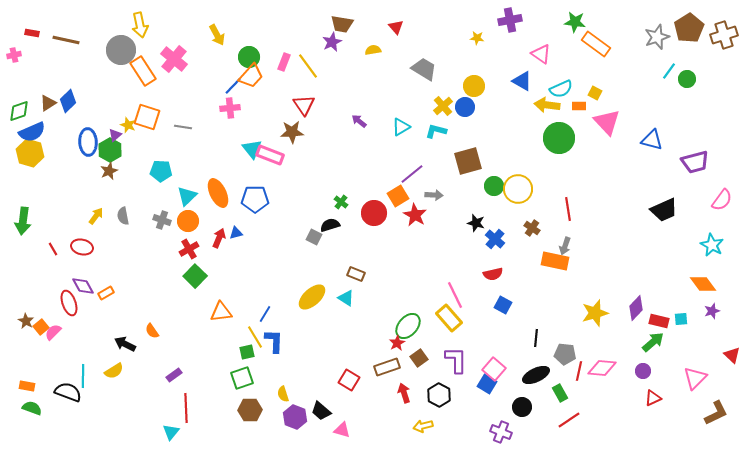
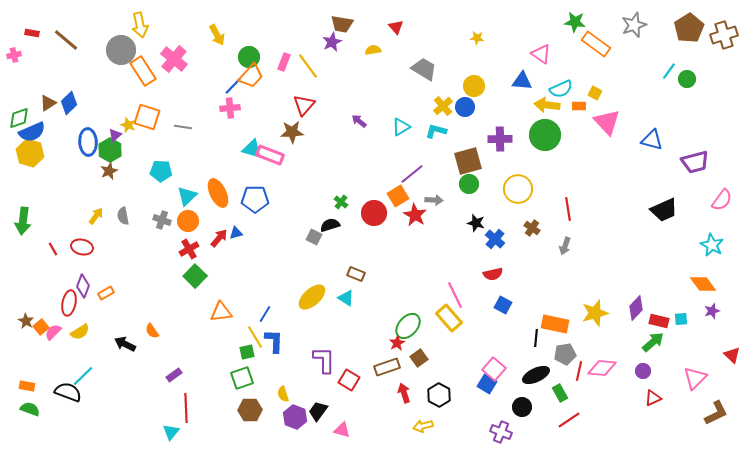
purple cross at (510, 20): moved 10 px left, 119 px down; rotated 10 degrees clockwise
gray star at (657, 37): moved 23 px left, 12 px up
brown line at (66, 40): rotated 28 degrees clockwise
blue triangle at (522, 81): rotated 25 degrees counterclockwise
blue diamond at (68, 101): moved 1 px right, 2 px down
red triangle at (304, 105): rotated 15 degrees clockwise
green diamond at (19, 111): moved 7 px down
green circle at (559, 138): moved 14 px left, 3 px up
cyan triangle at (252, 149): rotated 35 degrees counterclockwise
green circle at (494, 186): moved 25 px left, 2 px up
gray arrow at (434, 195): moved 5 px down
red arrow at (219, 238): rotated 18 degrees clockwise
orange rectangle at (555, 261): moved 63 px down
purple diamond at (83, 286): rotated 50 degrees clockwise
red ellipse at (69, 303): rotated 30 degrees clockwise
gray pentagon at (565, 354): rotated 15 degrees counterclockwise
purple L-shape at (456, 360): moved 132 px left
yellow semicircle at (114, 371): moved 34 px left, 39 px up
cyan line at (83, 376): rotated 45 degrees clockwise
green semicircle at (32, 408): moved 2 px left, 1 px down
black trapezoid at (321, 411): moved 3 px left; rotated 85 degrees clockwise
